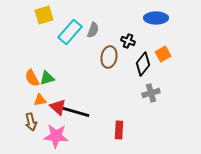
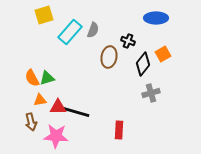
red triangle: rotated 42 degrees counterclockwise
